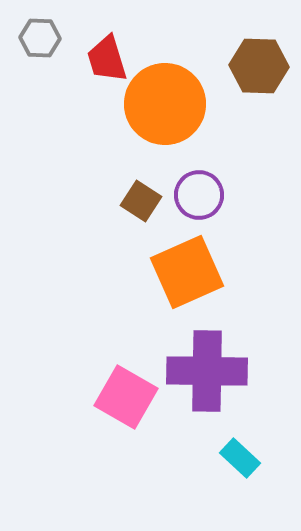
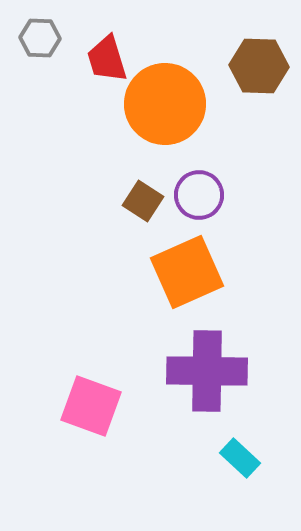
brown square: moved 2 px right
pink square: moved 35 px left, 9 px down; rotated 10 degrees counterclockwise
